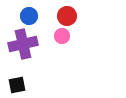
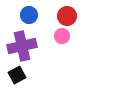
blue circle: moved 1 px up
purple cross: moved 1 px left, 2 px down
black square: moved 10 px up; rotated 18 degrees counterclockwise
